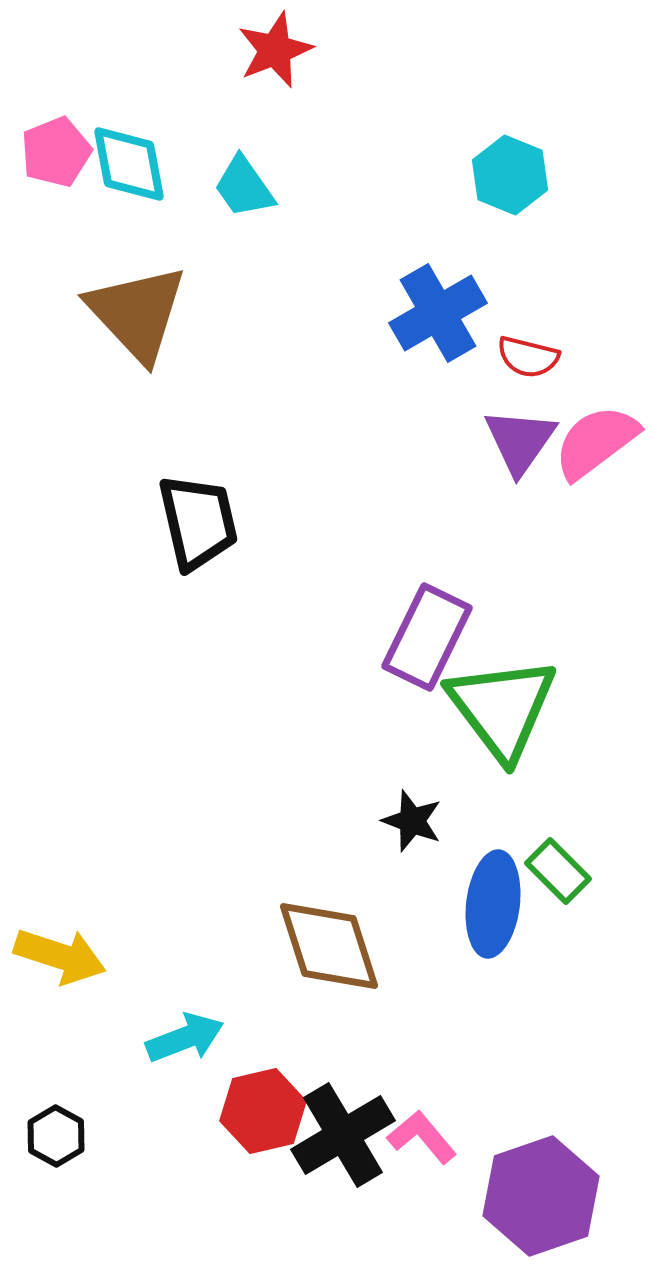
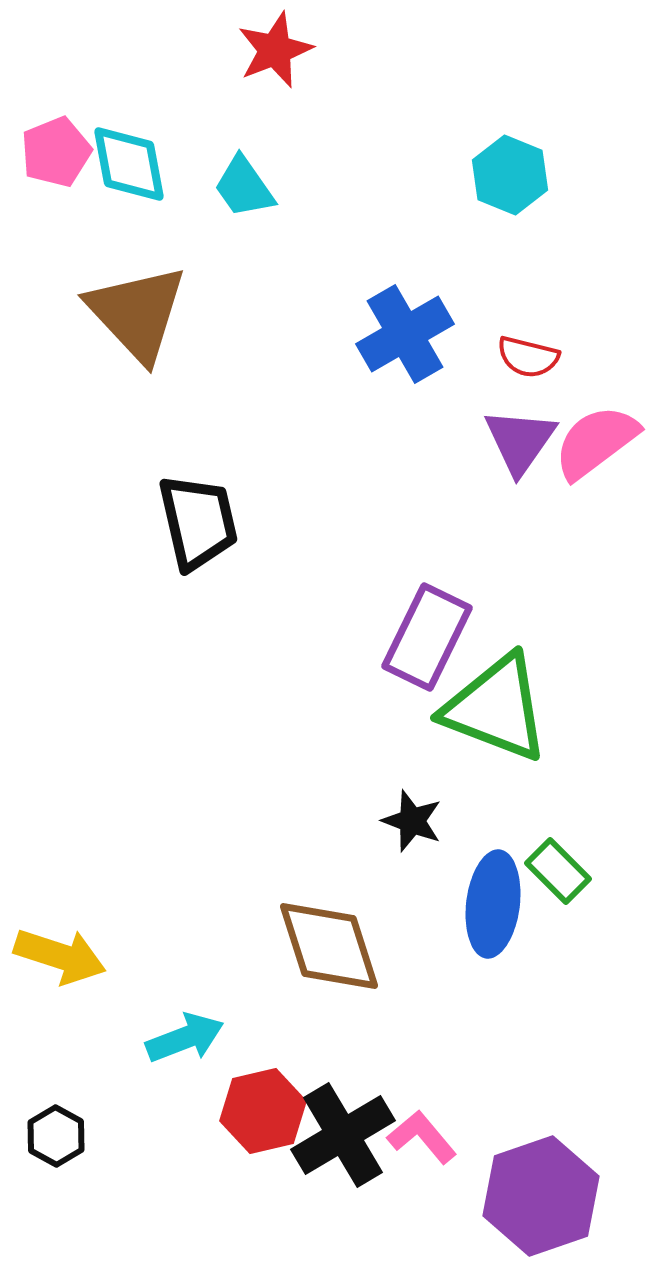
blue cross: moved 33 px left, 21 px down
green triangle: moved 6 px left; rotated 32 degrees counterclockwise
